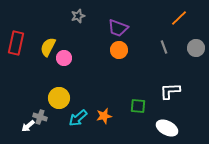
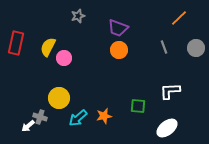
white ellipse: rotated 65 degrees counterclockwise
